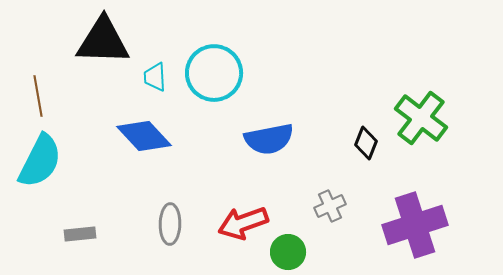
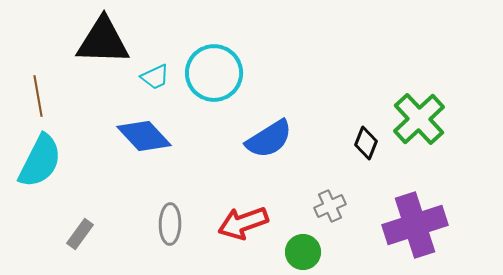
cyan trapezoid: rotated 112 degrees counterclockwise
green cross: moved 2 px left, 1 px down; rotated 10 degrees clockwise
blue semicircle: rotated 21 degrees counterclockwise
gray rectangle: rotated 48 degrees counterclockwise
green circle: moved 15 px right
